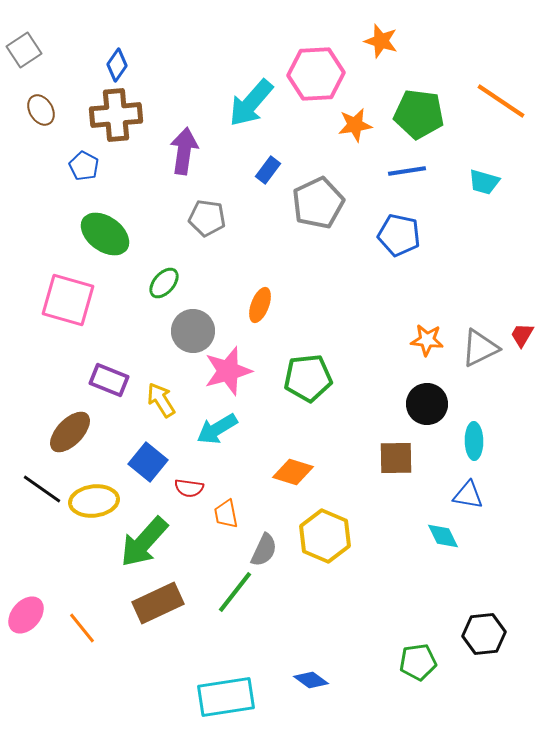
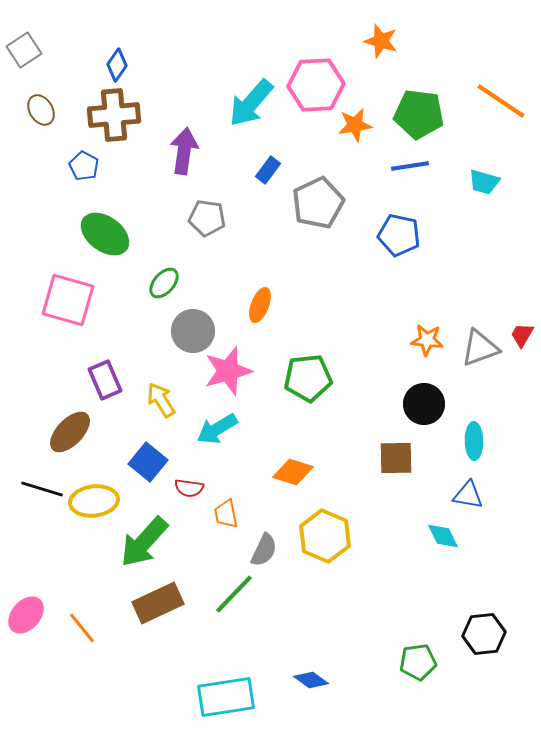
pink hexagon at (316, 74): moved 11 px down
brown cross at (116, 115): moved 2 px left
blue line at (407, 171): moved 3 px right, 5 px up
gray triangle at (480, 348): rotated 6 degrees clockwise
purple rectangle at (109, 380): moved 4 px left; rotated 45 degrees clockwise
black circle at (427, 404): moved 3 px left
black line at (42, 489): rotated 18 degrees counterclockwise
green line at (235, 592): moved 1 px left, 2 px down; rotated 6 degrees clockwise
